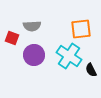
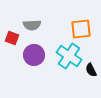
gray semicircle: moved 1 px up
